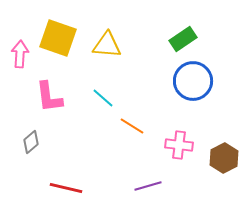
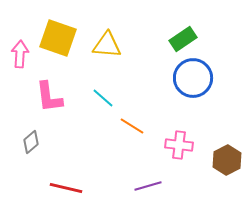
blue circle: moved 3 px up
brown hexagon: moved 3 px right, 2 px down
